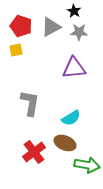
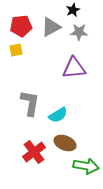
black star: moved 1 px left, 1 px up; rotated 16 degrees clockwise
red pentagon: rotated 25 degrees counterclockwise
cyan semicircle: moved 13 px left, 3 px up
green arrow: moved 1 px left, 1 px down
